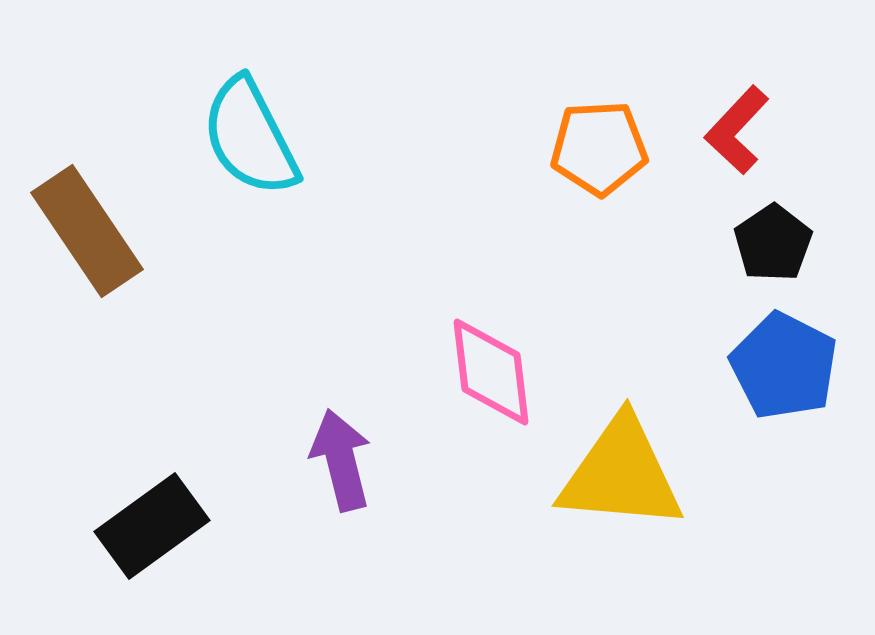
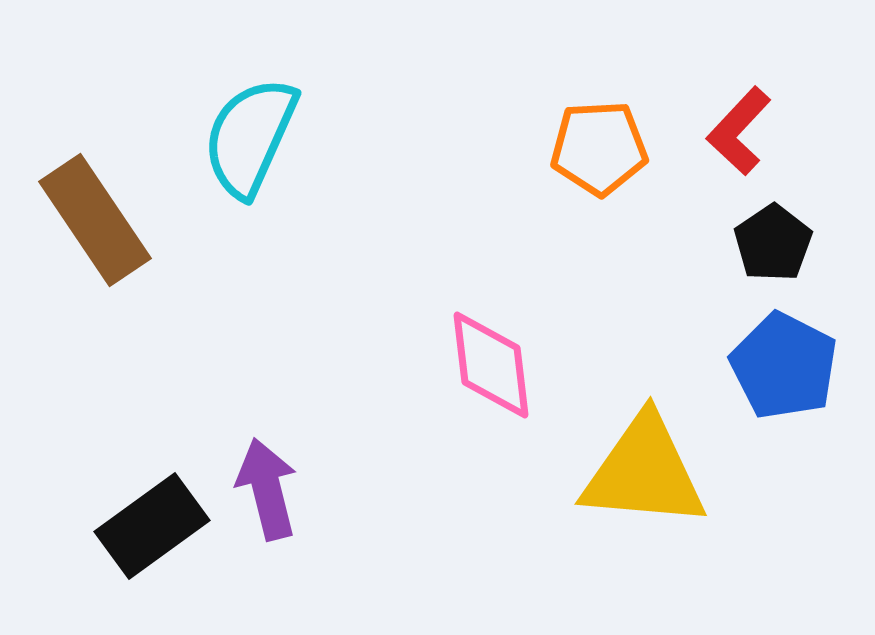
red L-shape: moved 2 px right, 1 px down
cyan semicircle: rotated 51 degrees clockwise
brown rectangle: moved 8 px right, 11 px up
pink diamond: moved 7 px up
purple arrow: moved 74 px left, 29 px down
yellow triangle: moved 23 px right, 2 px up
